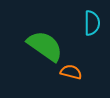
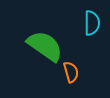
orange semicircle: rotated 60 degrees clockwise
